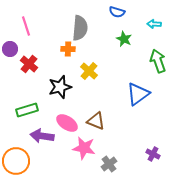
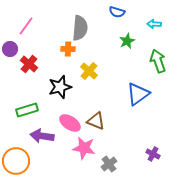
pink line: rotated 54 degrees clockwise
green star: moved 3 px right, 2 px down; rotated 21 degrees clockwise
pink ellipse: moved 3 px right
